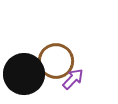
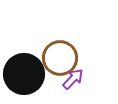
brown circle: moved 4 px right, 3 px up
